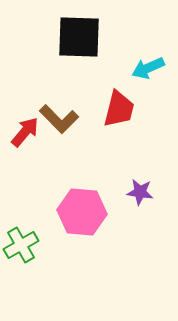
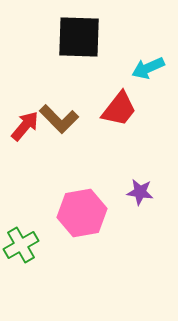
red trapezoid: rotated 24 degrees clockwise
red arrow: moved 6 px up
pink hexagon: moved 1 px down; rotated 15 degrees counterclockwise
